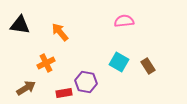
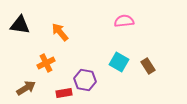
purple hexagon: moved 1 px left, 2 px up
